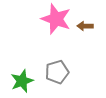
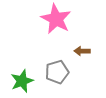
pink star: rotated 8 degrees clockwise
brown arrow: moved 3 px left, 25 px down
